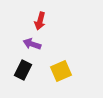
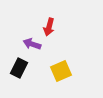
red arrow: moved 9 px right, 6 px down
black rectangle: moved 4 px left, 2 px up
